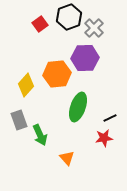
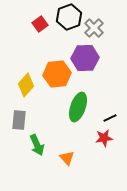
gray rectangle: rotated 24 degrees clockwise
green arrow: moved 3 px left, 10 px down
